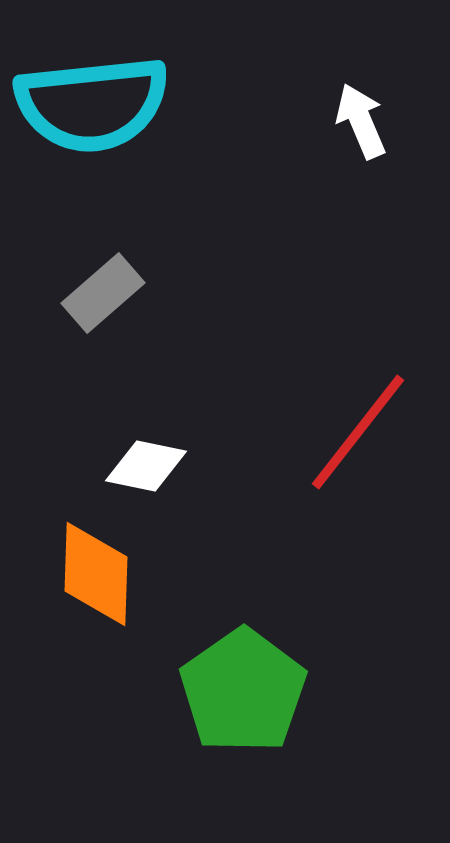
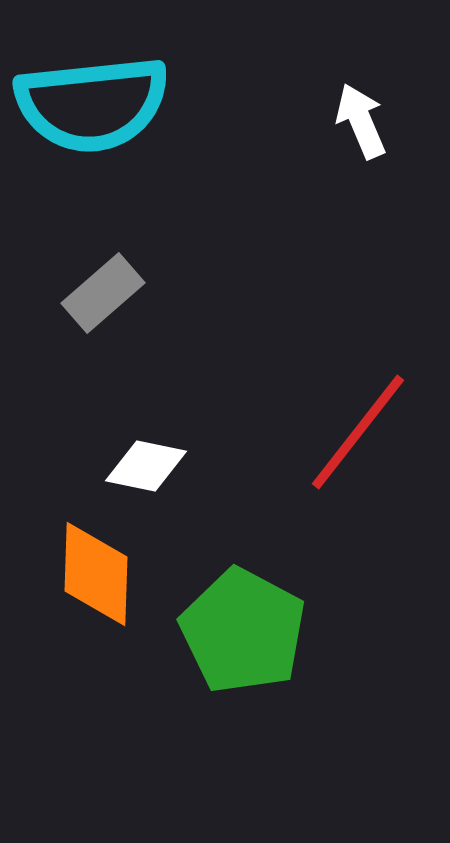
green pentagon: moved 60 px up; rotated 9 degrees counterclockwise
